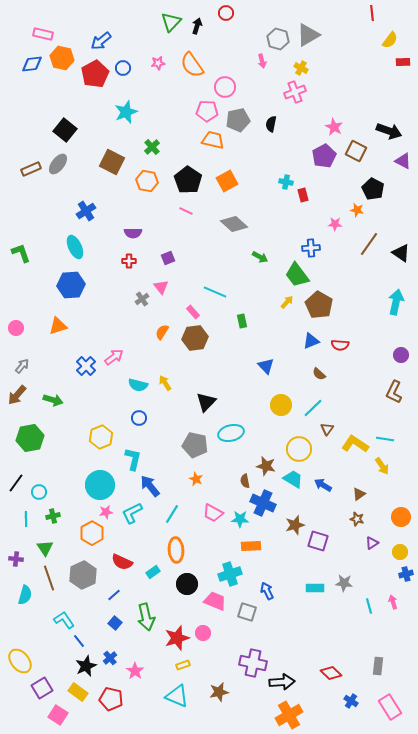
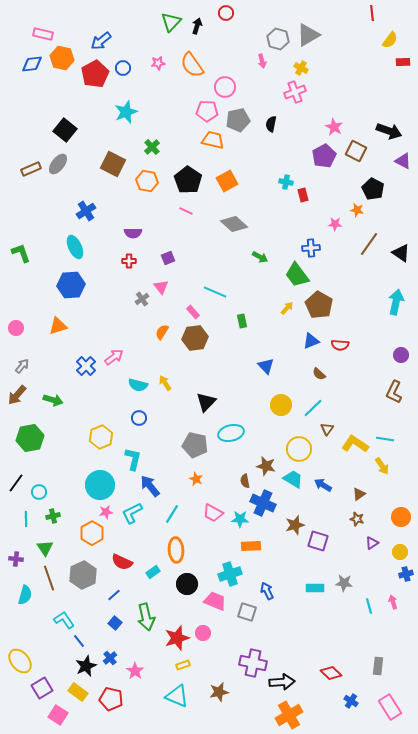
brown square at (112, 162): moved 1 px right, 2 px down
yellow arrow at (287, 302): moved 6 px down
